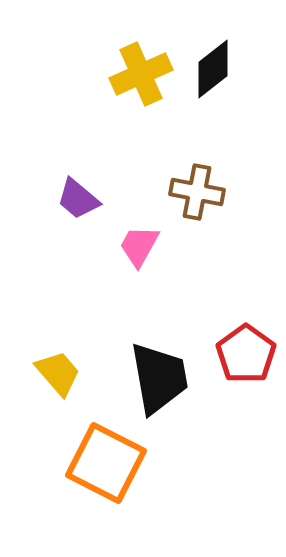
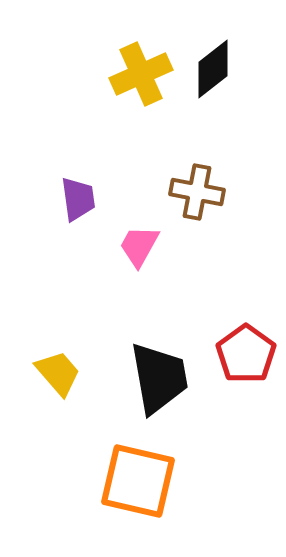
purple trapezoid: rotated 138 degrees counterclockwise
orange square: moved 32 px right, 18 px down; rotated 14 degrees counterclockwise
